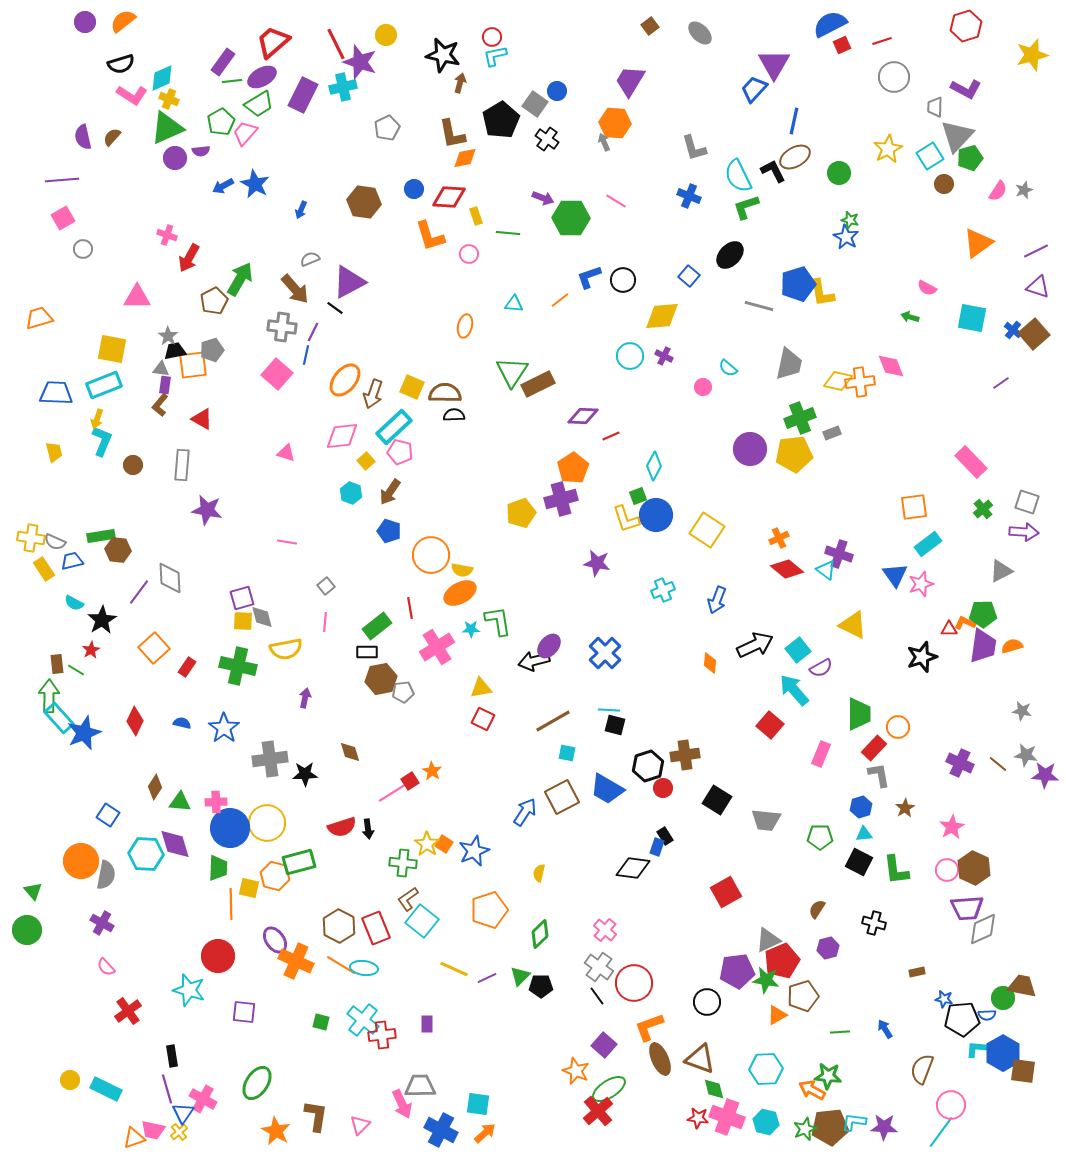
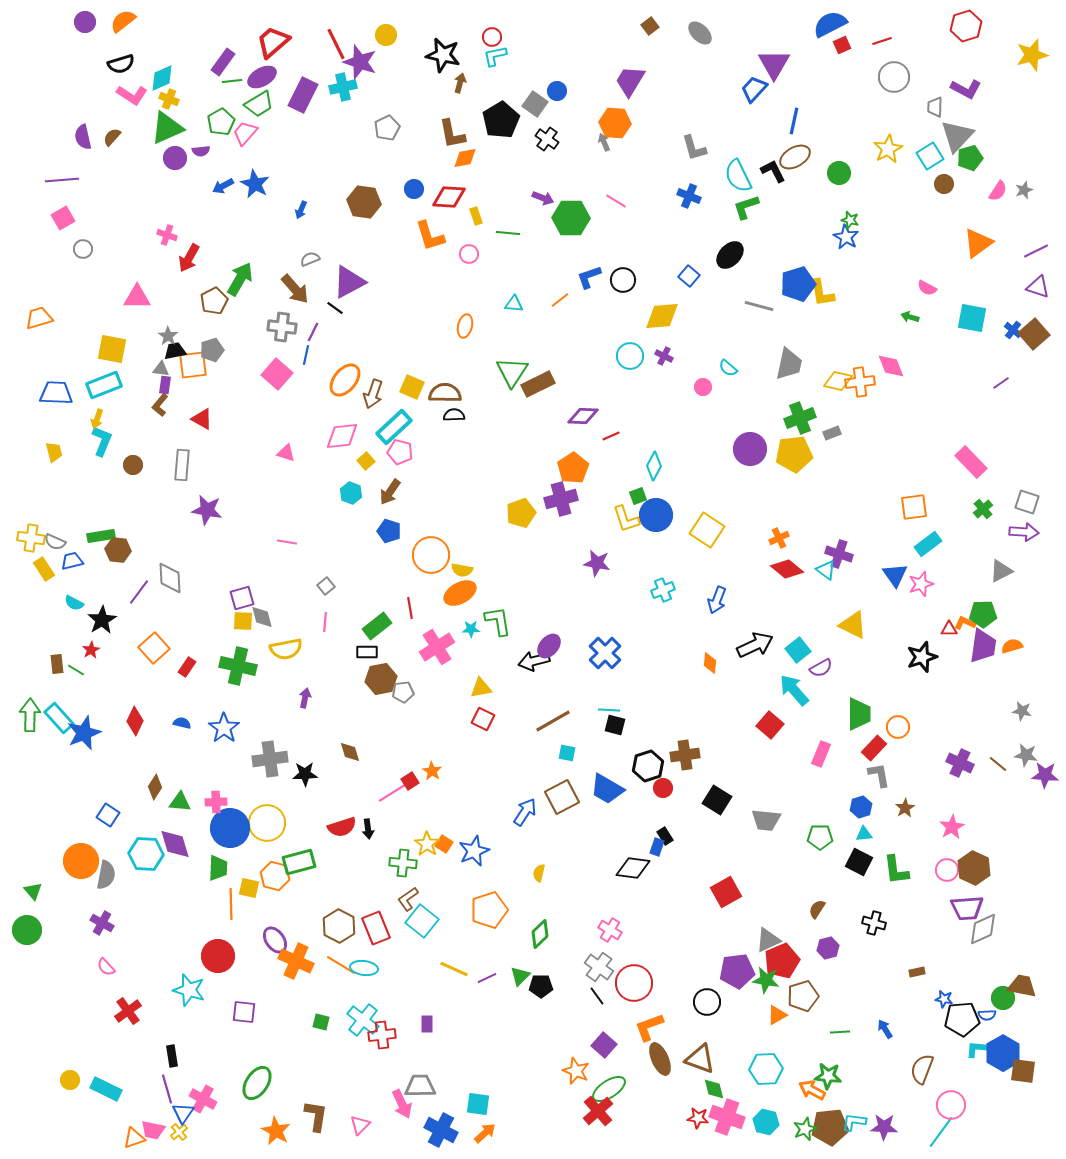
green arrow at (49, 696): moved 19 px left, 19 px down
pink cross at (605, 930): moved 5 px right; rotated 10 degrees counterclockwise
